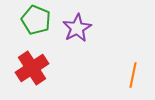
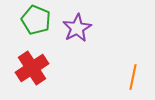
orange line: moved 2 px down
